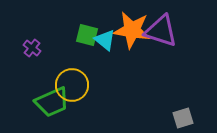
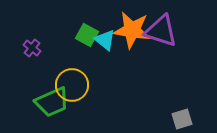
green square: rotated 15 degrees clockwise
gray square: moved 1 px left, 1 px down
